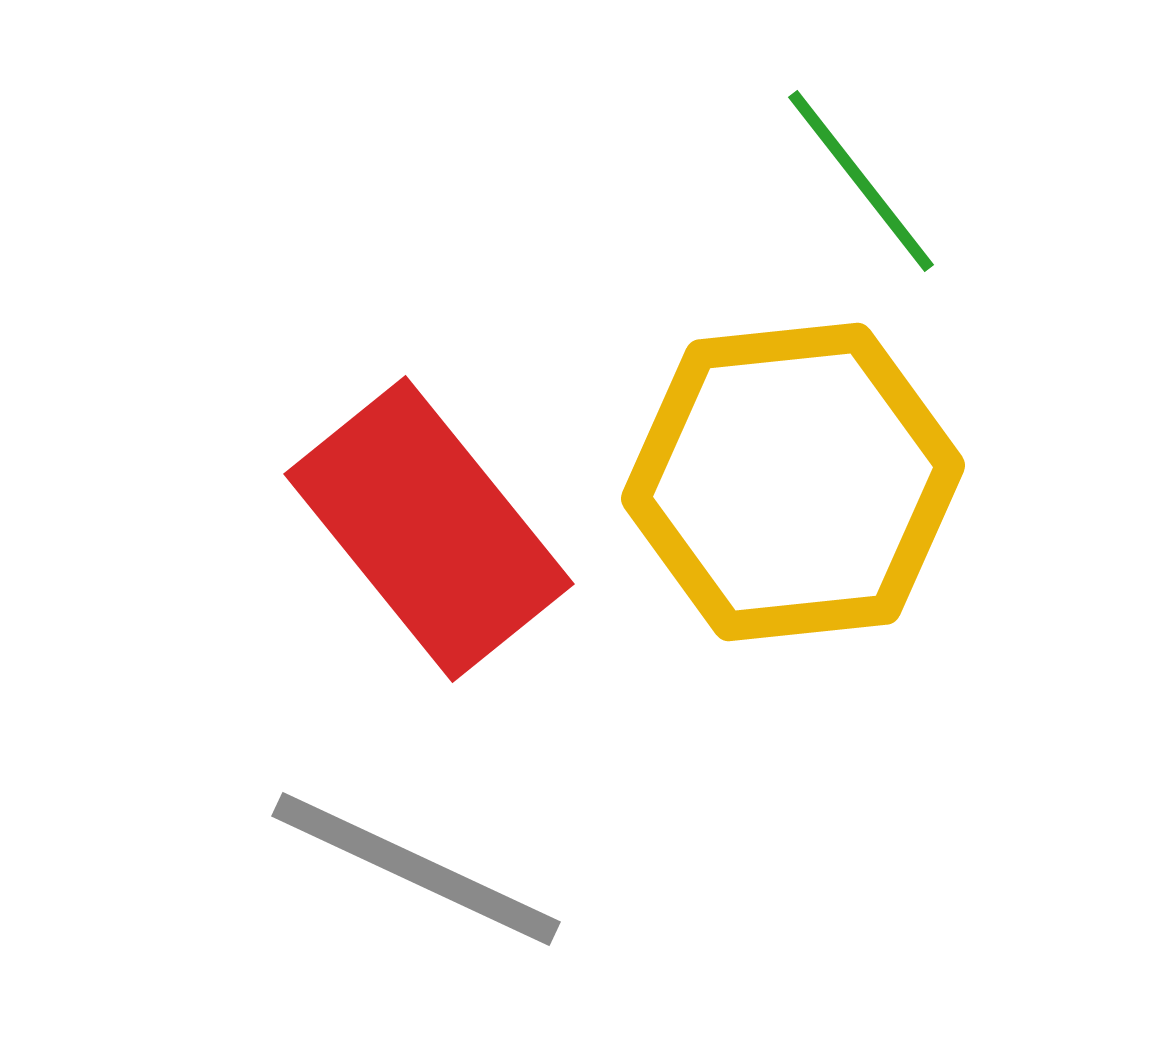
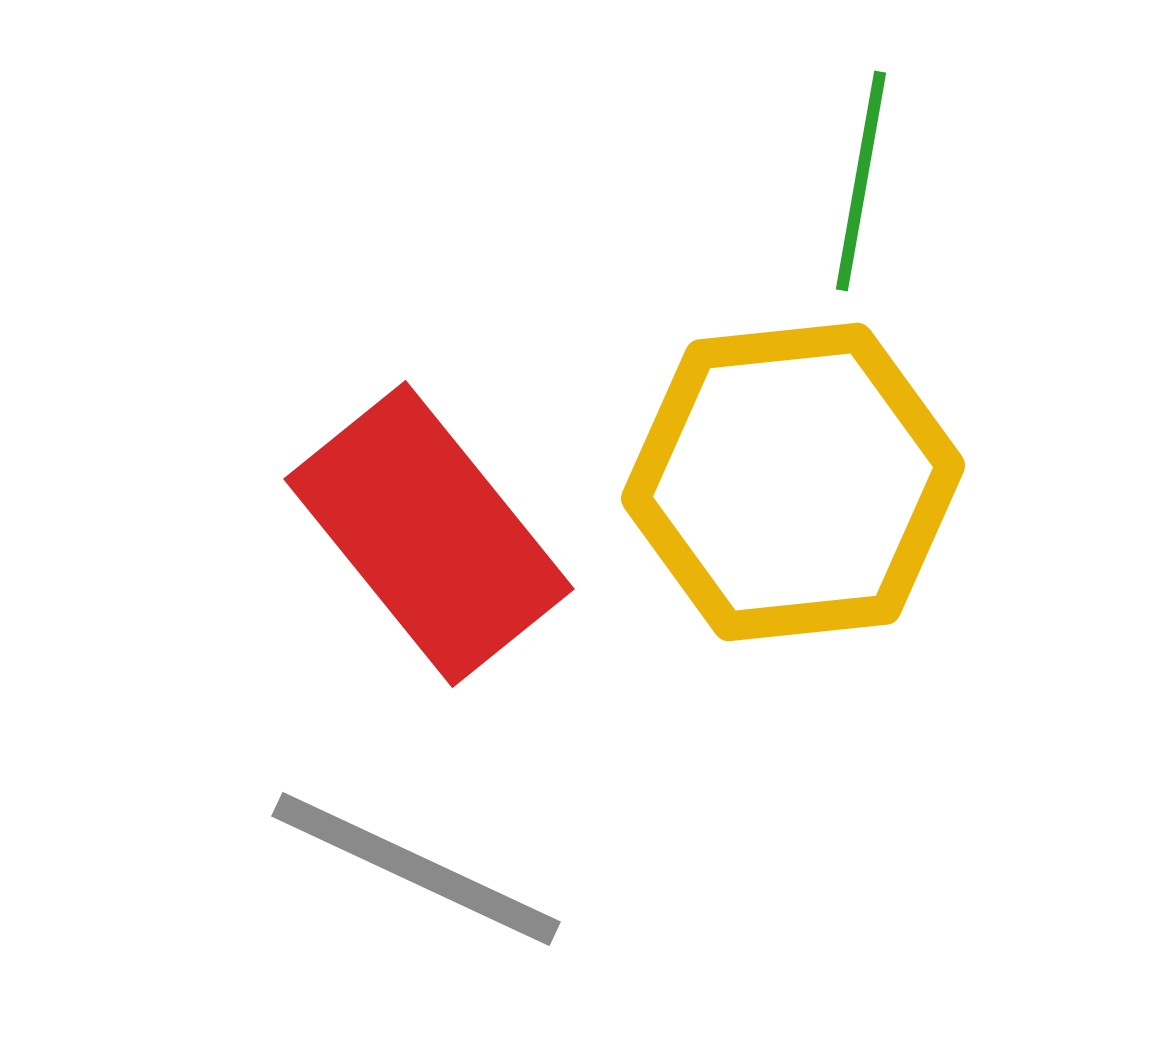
green line: rotated 48 degrees clockwise
red rectangle: moved 5 px down
